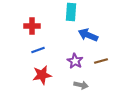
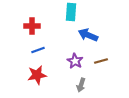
red star: moved 5 px left
gray arrow: rotated 96 degrees clockwise
